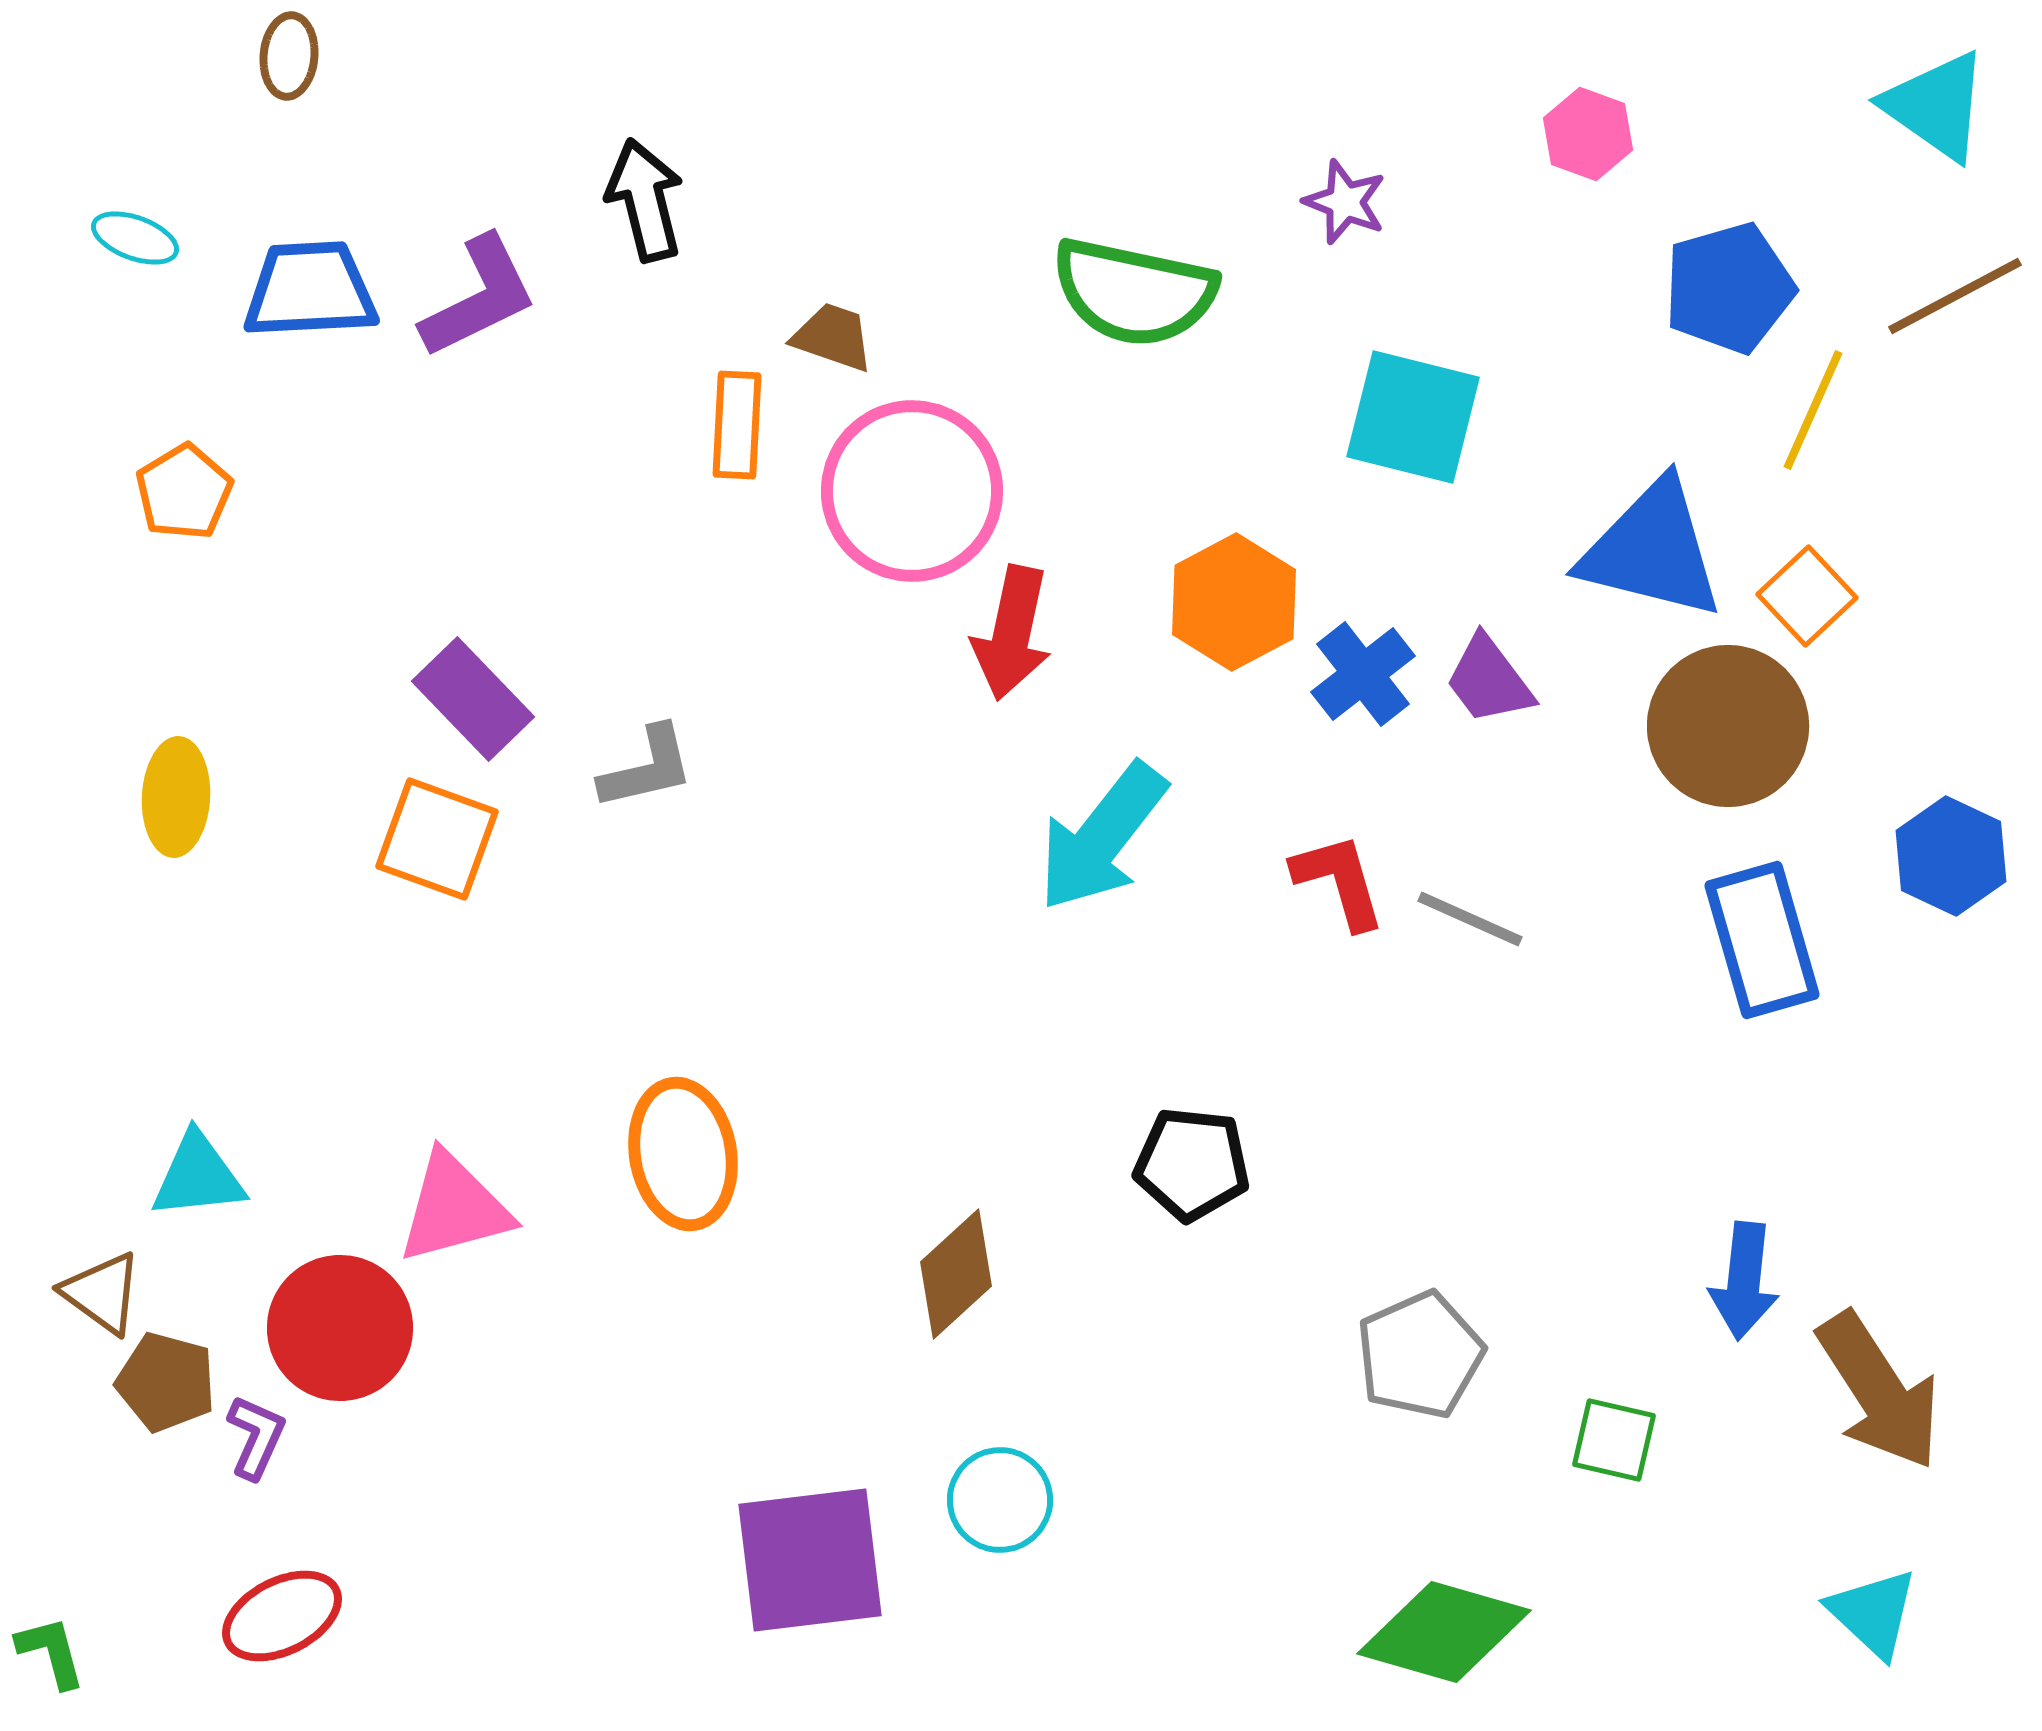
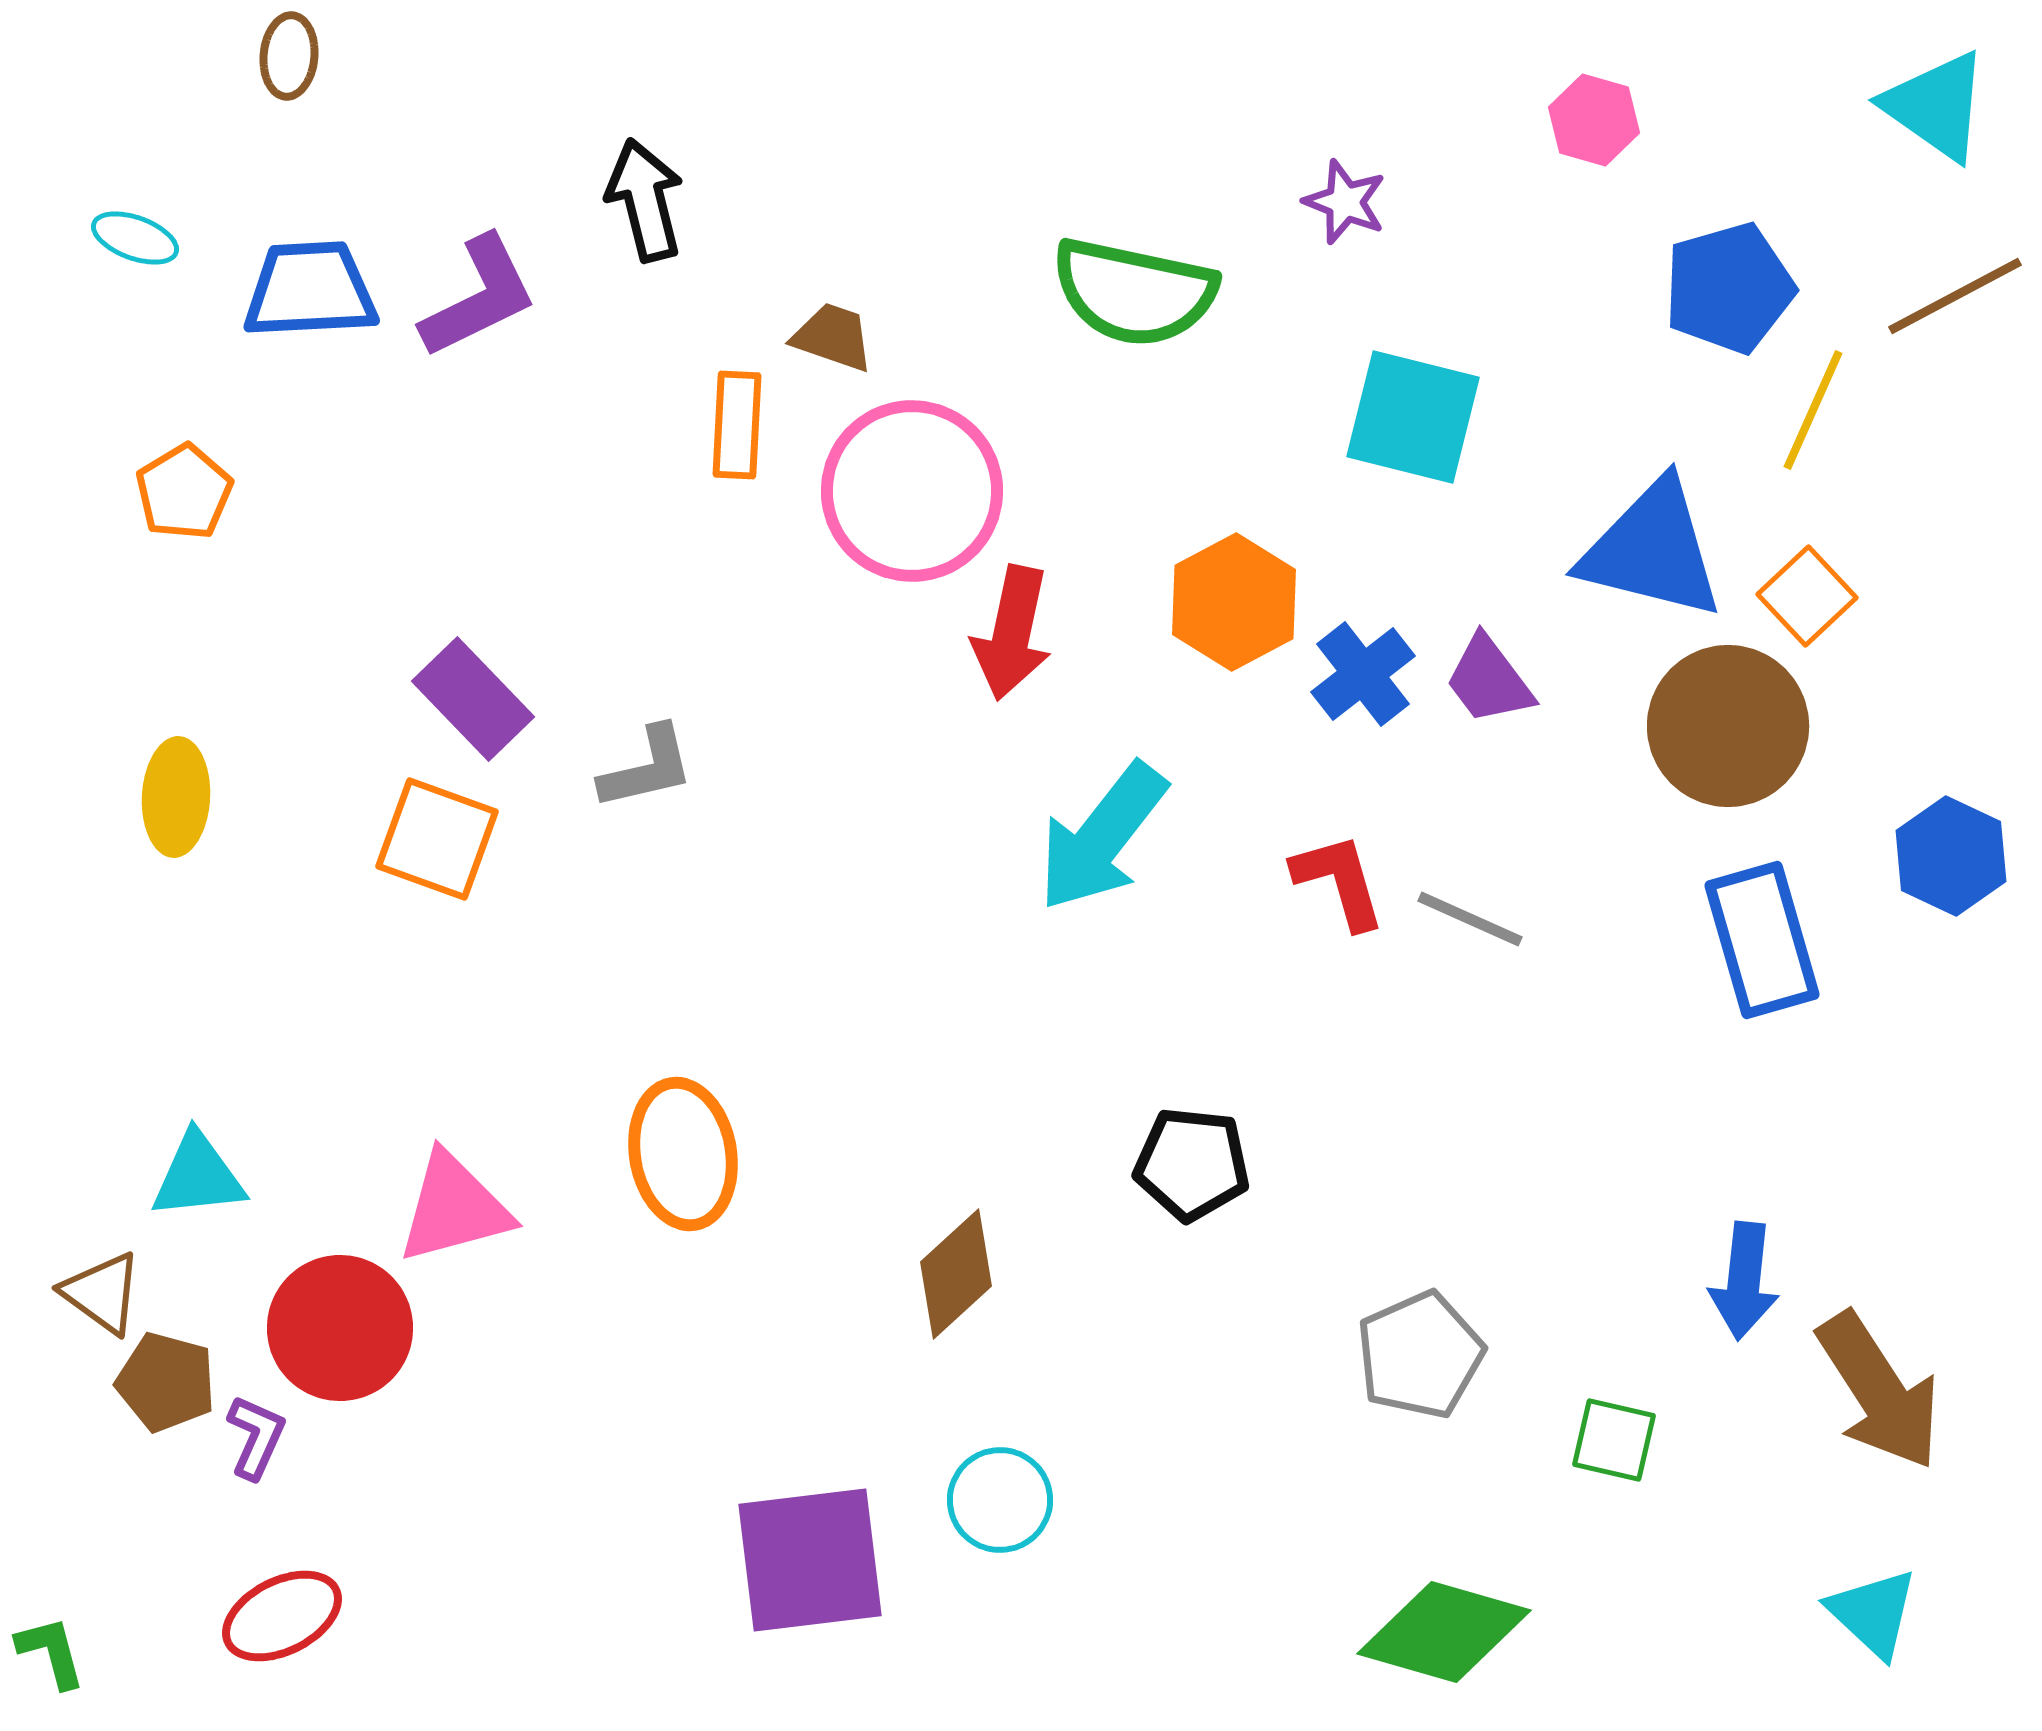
pink hexagon at (1588, 134): moved 6 px right, 14 px up; rotated 4 degrees counterclockwise
